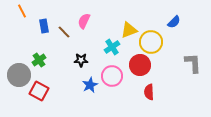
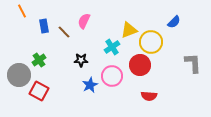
red semicircle: moved 4 px down; rotated 84 degrees counterclockwise
